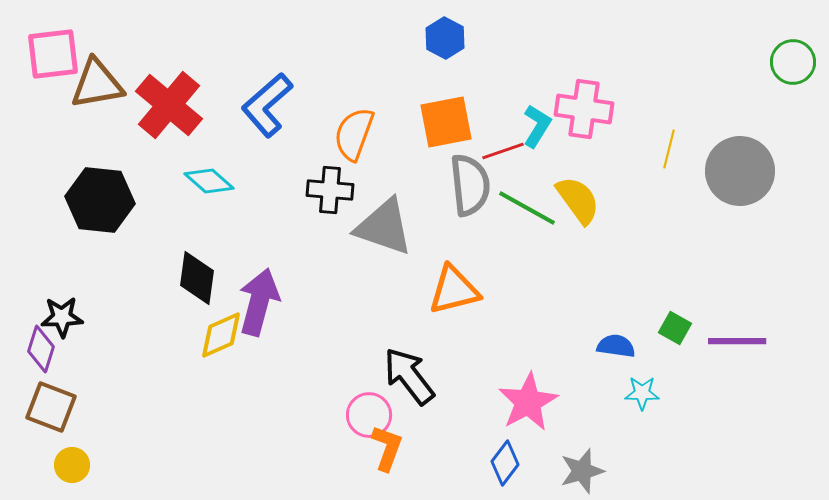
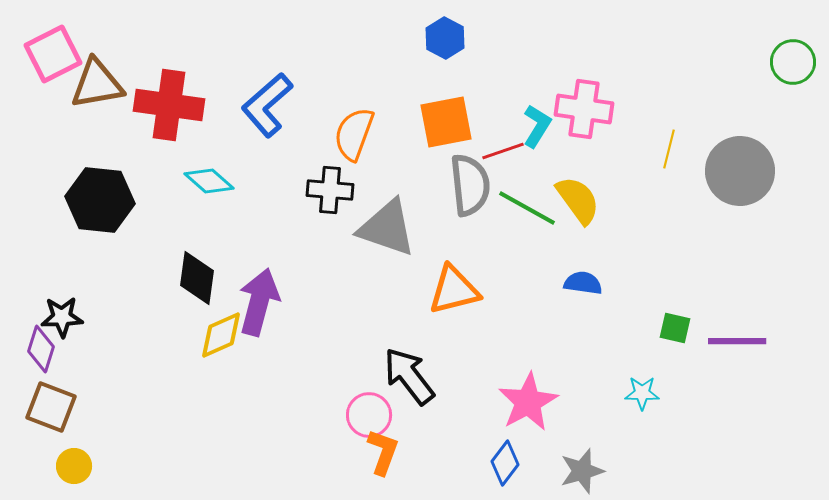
pink square: rotated 20 degrees counterclockwise
red cross: rotated 32 degrees counterclockwise
gray triangle: moved 3 px right, 1 px down
green square: rotated 16 degrees counterclockwise
blue semicircle: moved 33 px left, 63 px up
orange L-shape: moved 4 px left, 4 px down
yellow circle: moved 2 px right, 1 px down
